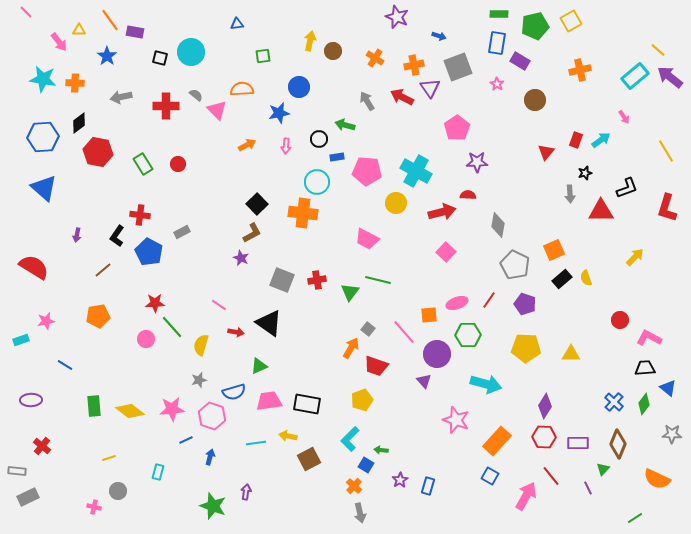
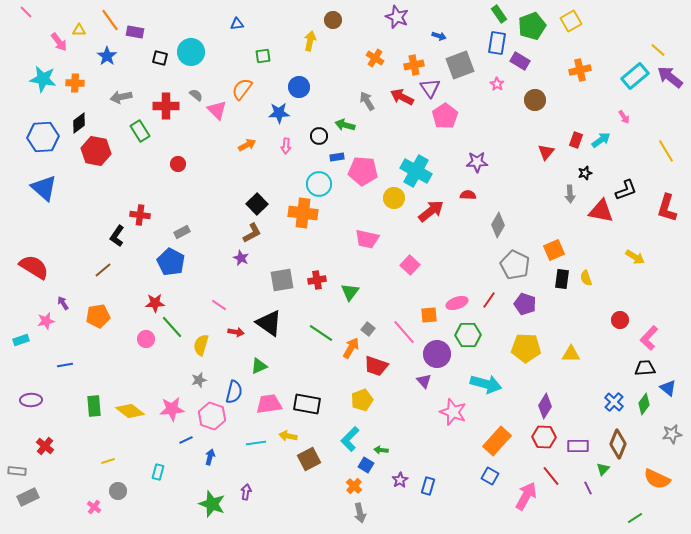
green rectangle at (499, 14): rotated 54 degrees clockwise
green pentagon at (535, 26): moved 3 px left; rotated 8 degrees counterclockwise
brown circle at (333, 51): moved 31 px up
gray square at (458, 67): moved 2 px right, 2 px up
orange semicircle at (242, 89): rotated 50 degrees counterclockwise
blue star at (279, 113): rotated 10 degrees clockwise
pink pentagon at (457, 128): moved 12 px left, 12 px up
black circle at (319, 139): moved 3 px up
red hexagon at (98, 152): moved 2 px left, 1 px up
green rectangle at (143, 164): moved 3 px left, 33 px up
pink pentagon at (367, 171): moved 4 px left
cyan circle at (317, 182): moved 2 px right, 2 px down
black L-shape at (627, 188): moved 1 px left, 2 px down
yellow circle at (396, 203): moved 2 px left, 5 px up
red triangle at (601, 211): rotated 12 degrees clockwise
red arrow at (442, 212): moved 11 px left, 1 px up; rotated 24 degrees counterclockwise
gray diamond at (498, 225): rotated 20 degrees clockwise
purple arrow at (77, 235): moved 14 px left, 68 px down; rotated 136 degrees clockwise
pink trapezoid at (367, 239): rotated 15 degrees counterclockwise
blue pentagon at (149, 252): moved 22 px right, 10 px down
pink square at (446, 252): moved 36 px left, 13 px down
yellow arrow at (635, 257): rotated 78 degrees clockwise
black rectangle at (562, 279): rotated 42 degrees counterclockwise
gray square at (282, 280): rotated 30 degrees counterclockwise
green line at (378, 280): moved 57 px left, 53 px down; rotated 20 degrees clockwise
pink L-shape at (649, 338): rotated 75 degrees counterclockwise
blue line at (65, 365): rotated 42 degrees counterclockwise
blue semicircle at (234, 392): rotated 60 degrees counterclockwise
pink trapezoid at (269, 401): moved 3 px down
pink star at (456, 420): moved 3 px left, 8 px up
gray star at (672, 434): rotated 12 degrees counterclockwise
purple rectangle at (578, 443): moved 3 px down
red cross at (42, 446): moved 3 px right
yellow line at (109, 458): moved 1 px left, 3 px down
green star at (213, 506): moved 1 px left, 2 px up
pink cross at (94, 507): rotated 24 degrees clockwise
